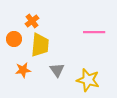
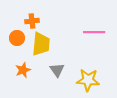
orange cross: rotated 32 degrees clockwise
orange circle: moved 3 px right, 1 px up
yellow trapezoid: moved 1 px right, 1 px up
orange star: rotated 14 degrees counterclockwise
yellow star: rotated 10 degrees counterclockwise
